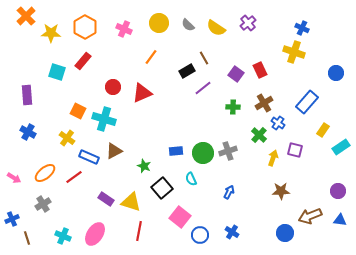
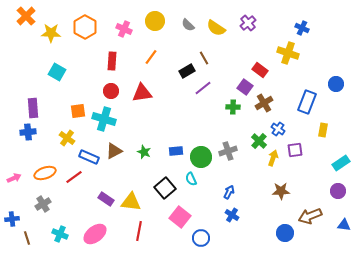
yellow circle at (159, 23): moved 4 px left, 2 px up
yellow cross at (294, 52): moved 6 px left, 1 px down
red rectangle at (83, 61): moved 29 px right; rotated 36 degrees counterclockwise
red rectangle at (260, 70): rotated 28 degrees counterclockwise
cyan square at (57, 72): rotated 12 degrees clockwise
blue circle at (336, 73): moved 11 px down
purple square at (236, 74): moved 9 px right, 13 px down
red circle at (113, 87): moved 2 px left, 4 px down
red triangle at (142, 93): rotated 15 degrees clockwise
purple rectangle at (27, 95): moved 6 px right, 13 px down
blue rectangle at (307, 102): rotated 20 degrees counterclockwise
orange square at (78, 111): rotated 35 degrees counterclockwise
blue cross at (278, 123): moved 6 px down
yellow rectangle at (323, 130): rotated 24 degrees counterclockwise
blue cross at (28, 132): rotated 35 degrees counterclockwise
green cross at (259, 135): moved 6 px down
cyan rectangle at (341, 147): moved 16 px down
purple square at (295, 150): rotated 21 degrees counterclockwise
green circle at (203, 153): moved 2 px left, 4 px down
green star at (144, 166): moved 14 px up
orange ellipse at (45, 173): rotated 20 degrees clockwise
pink arrow at (14, 178): rotated 56 degrees counterclockwise
black square at (162, 188): moved 3 px right
yellow triangle at (131, 202): rotated 10 degrees counterclockwise
blue cross at (12, 219): rotated 16 degrees clockwise
blue triangle at (340, 220): moved 4 px right, 5 px down
blue cross at (232, 232): moved 17 px up
pink ellipse at (95, 234): rotated 20 degrees clockwise
blue circle at (200, 235): moved 1 px right, 3 px down
cyan cross at (63, 236): moved 3 px left, 2 px up
